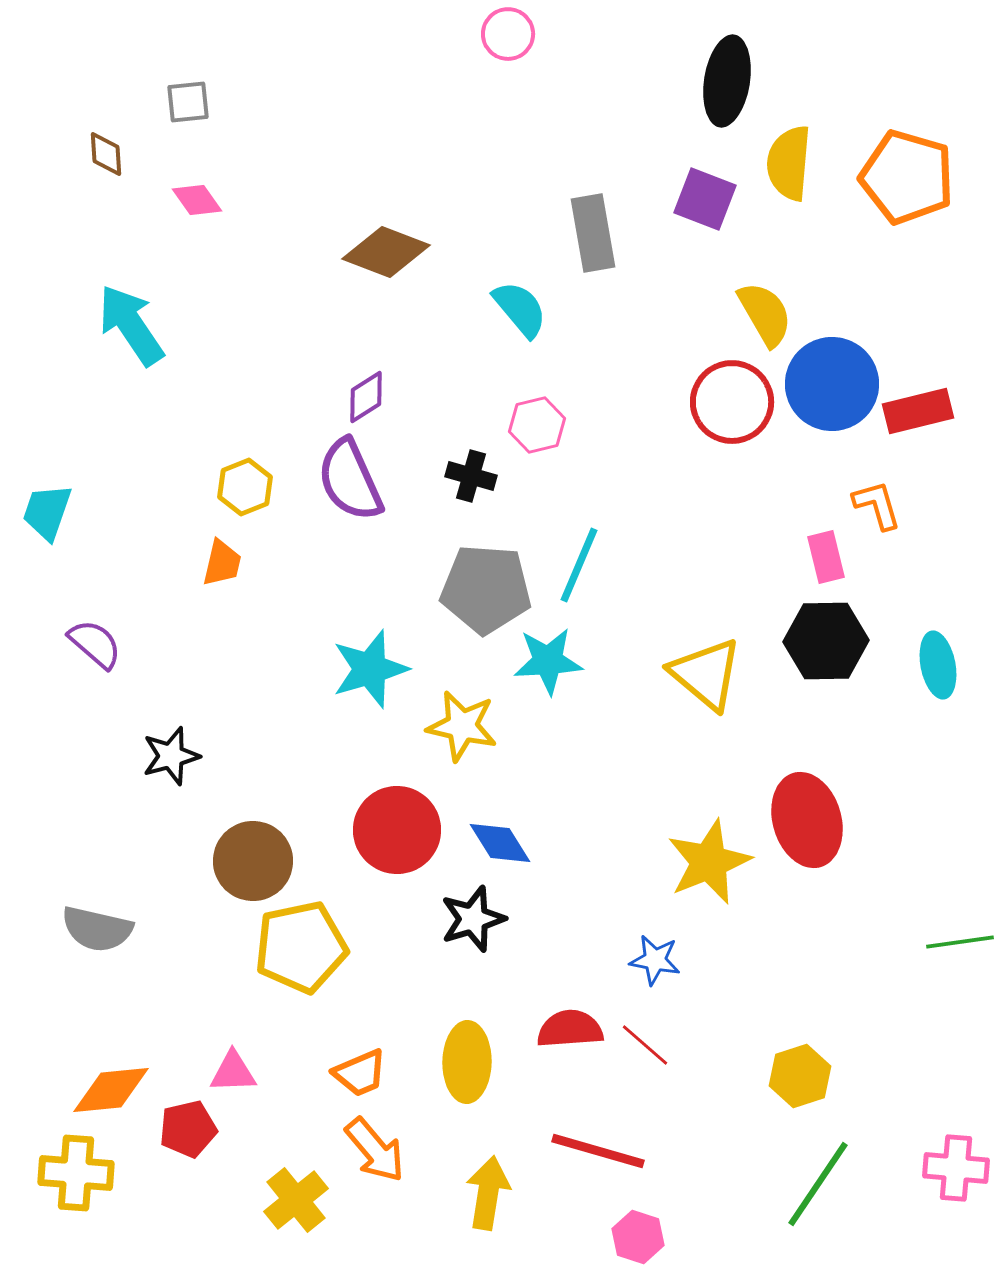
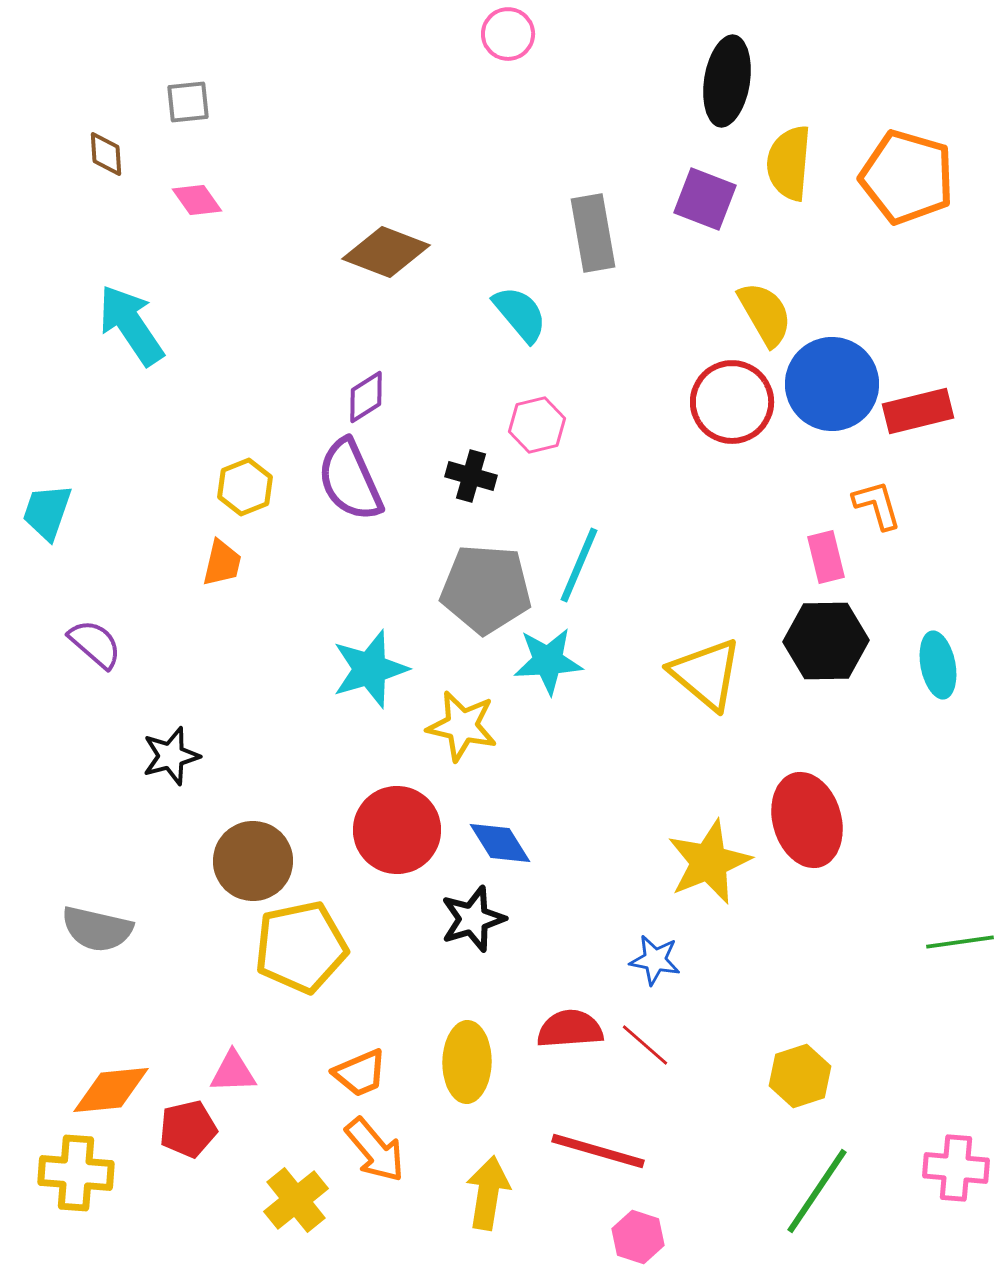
cyan semicircle at (520, 309): moved 5 px down
green line at (818, 1184): moved 1 px left, 7 px down
